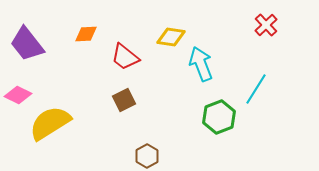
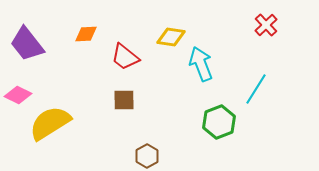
brown square: rotated 25 degrees clockwise
green hexagon: moved 5 px down
